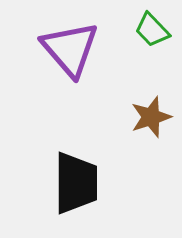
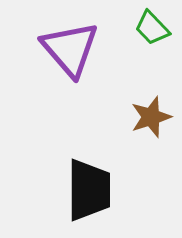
green trapezoid: moved 2 px up
black trapezoid: moved 13 px right, 7 px down
